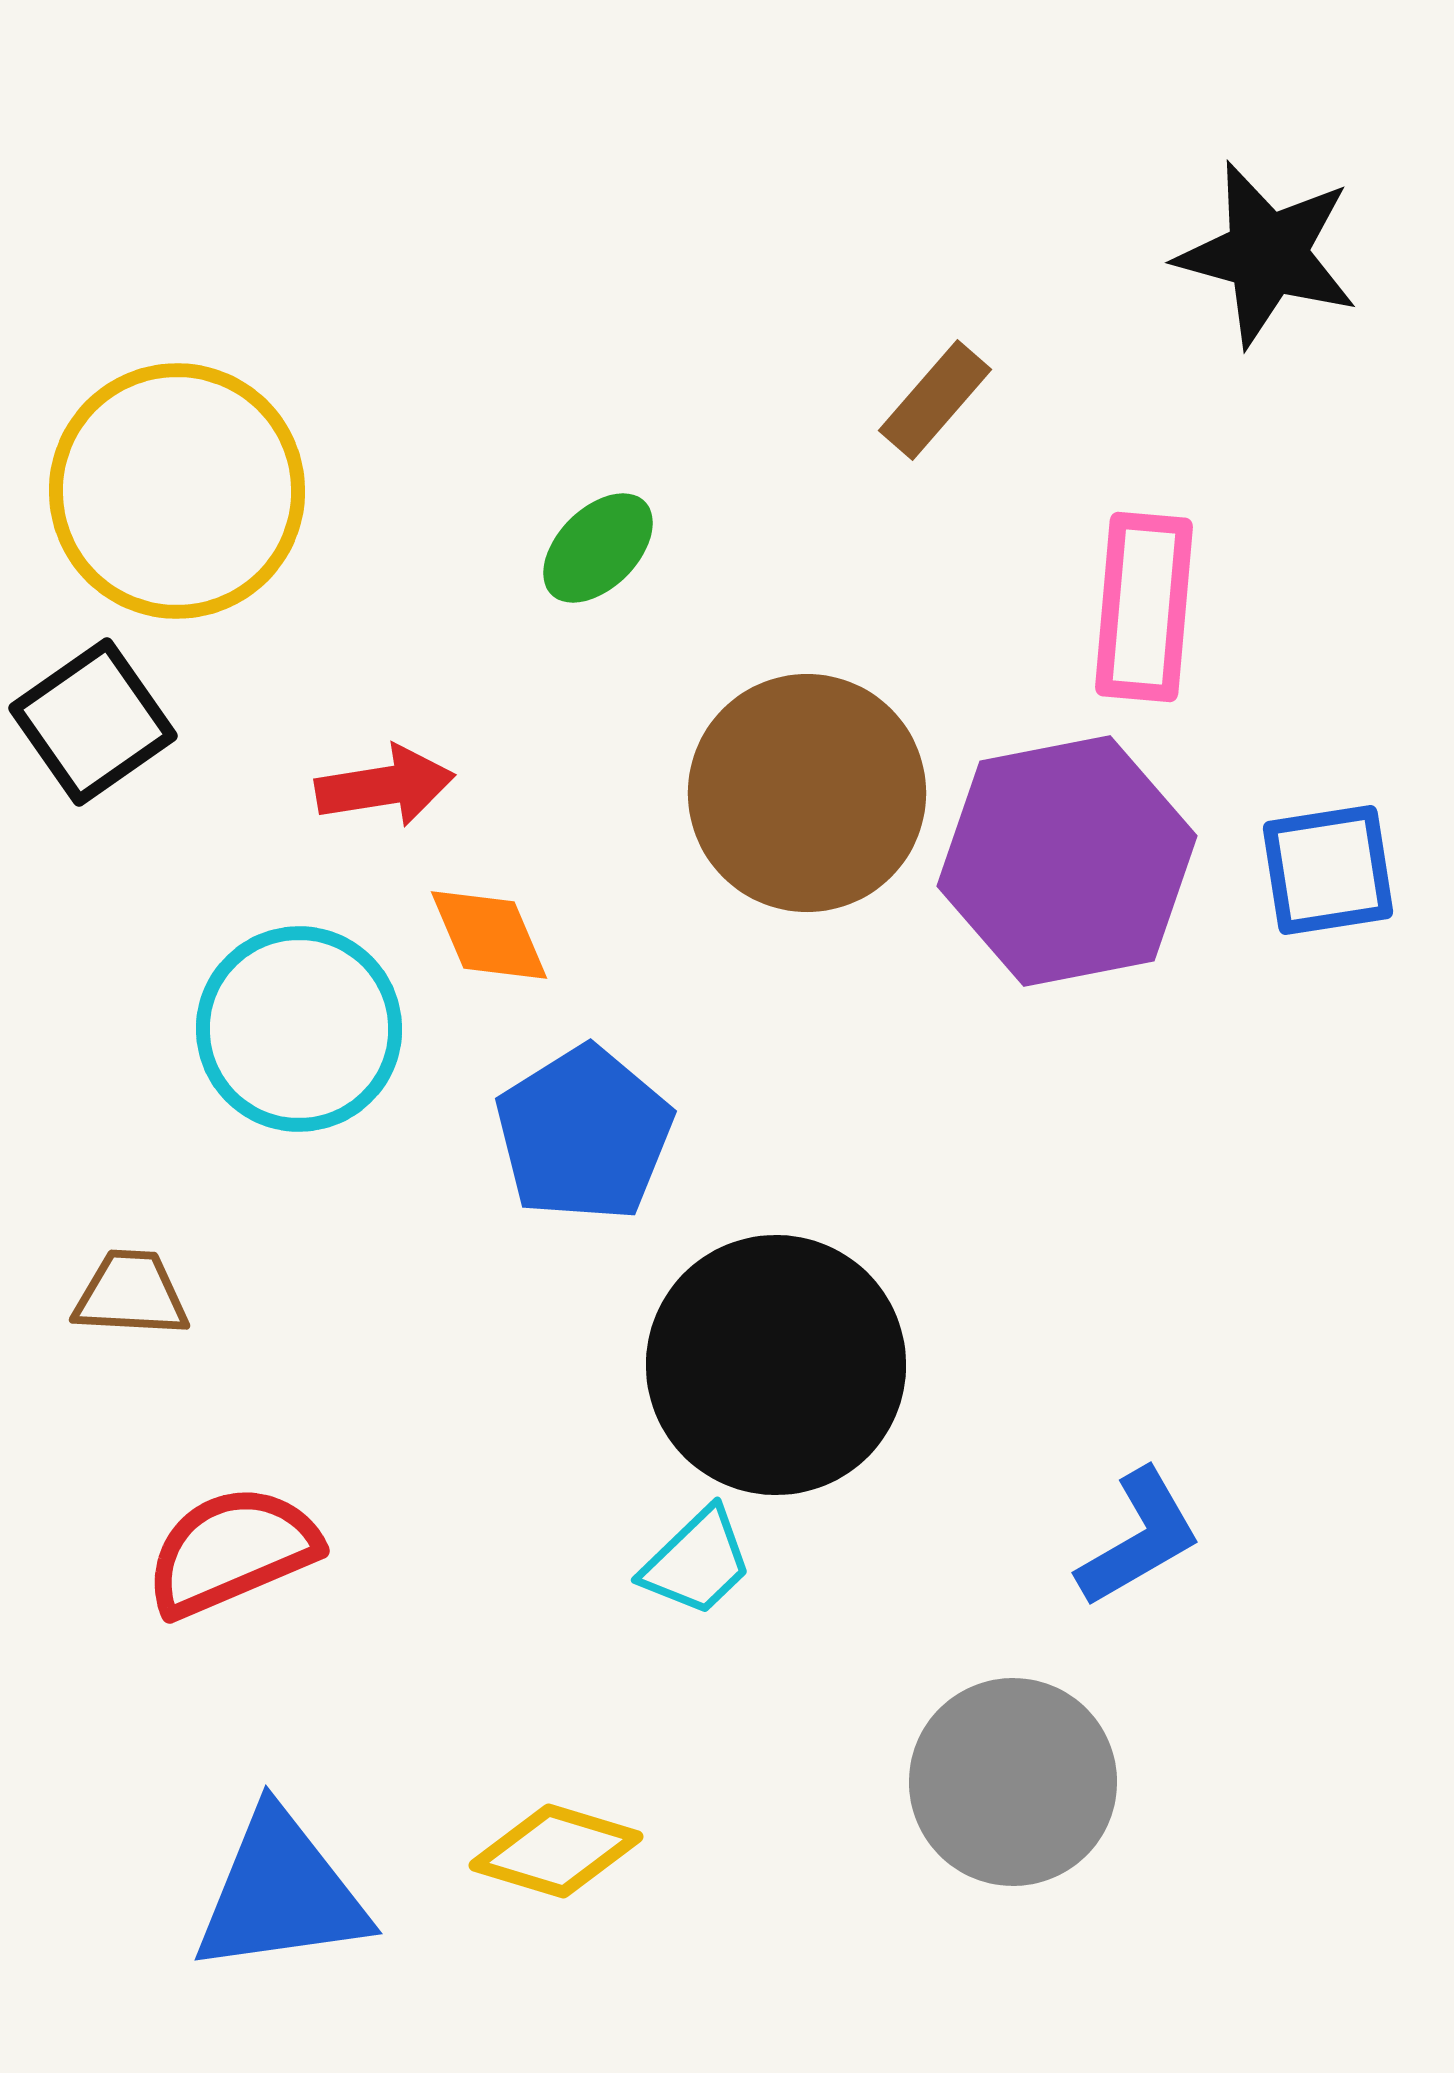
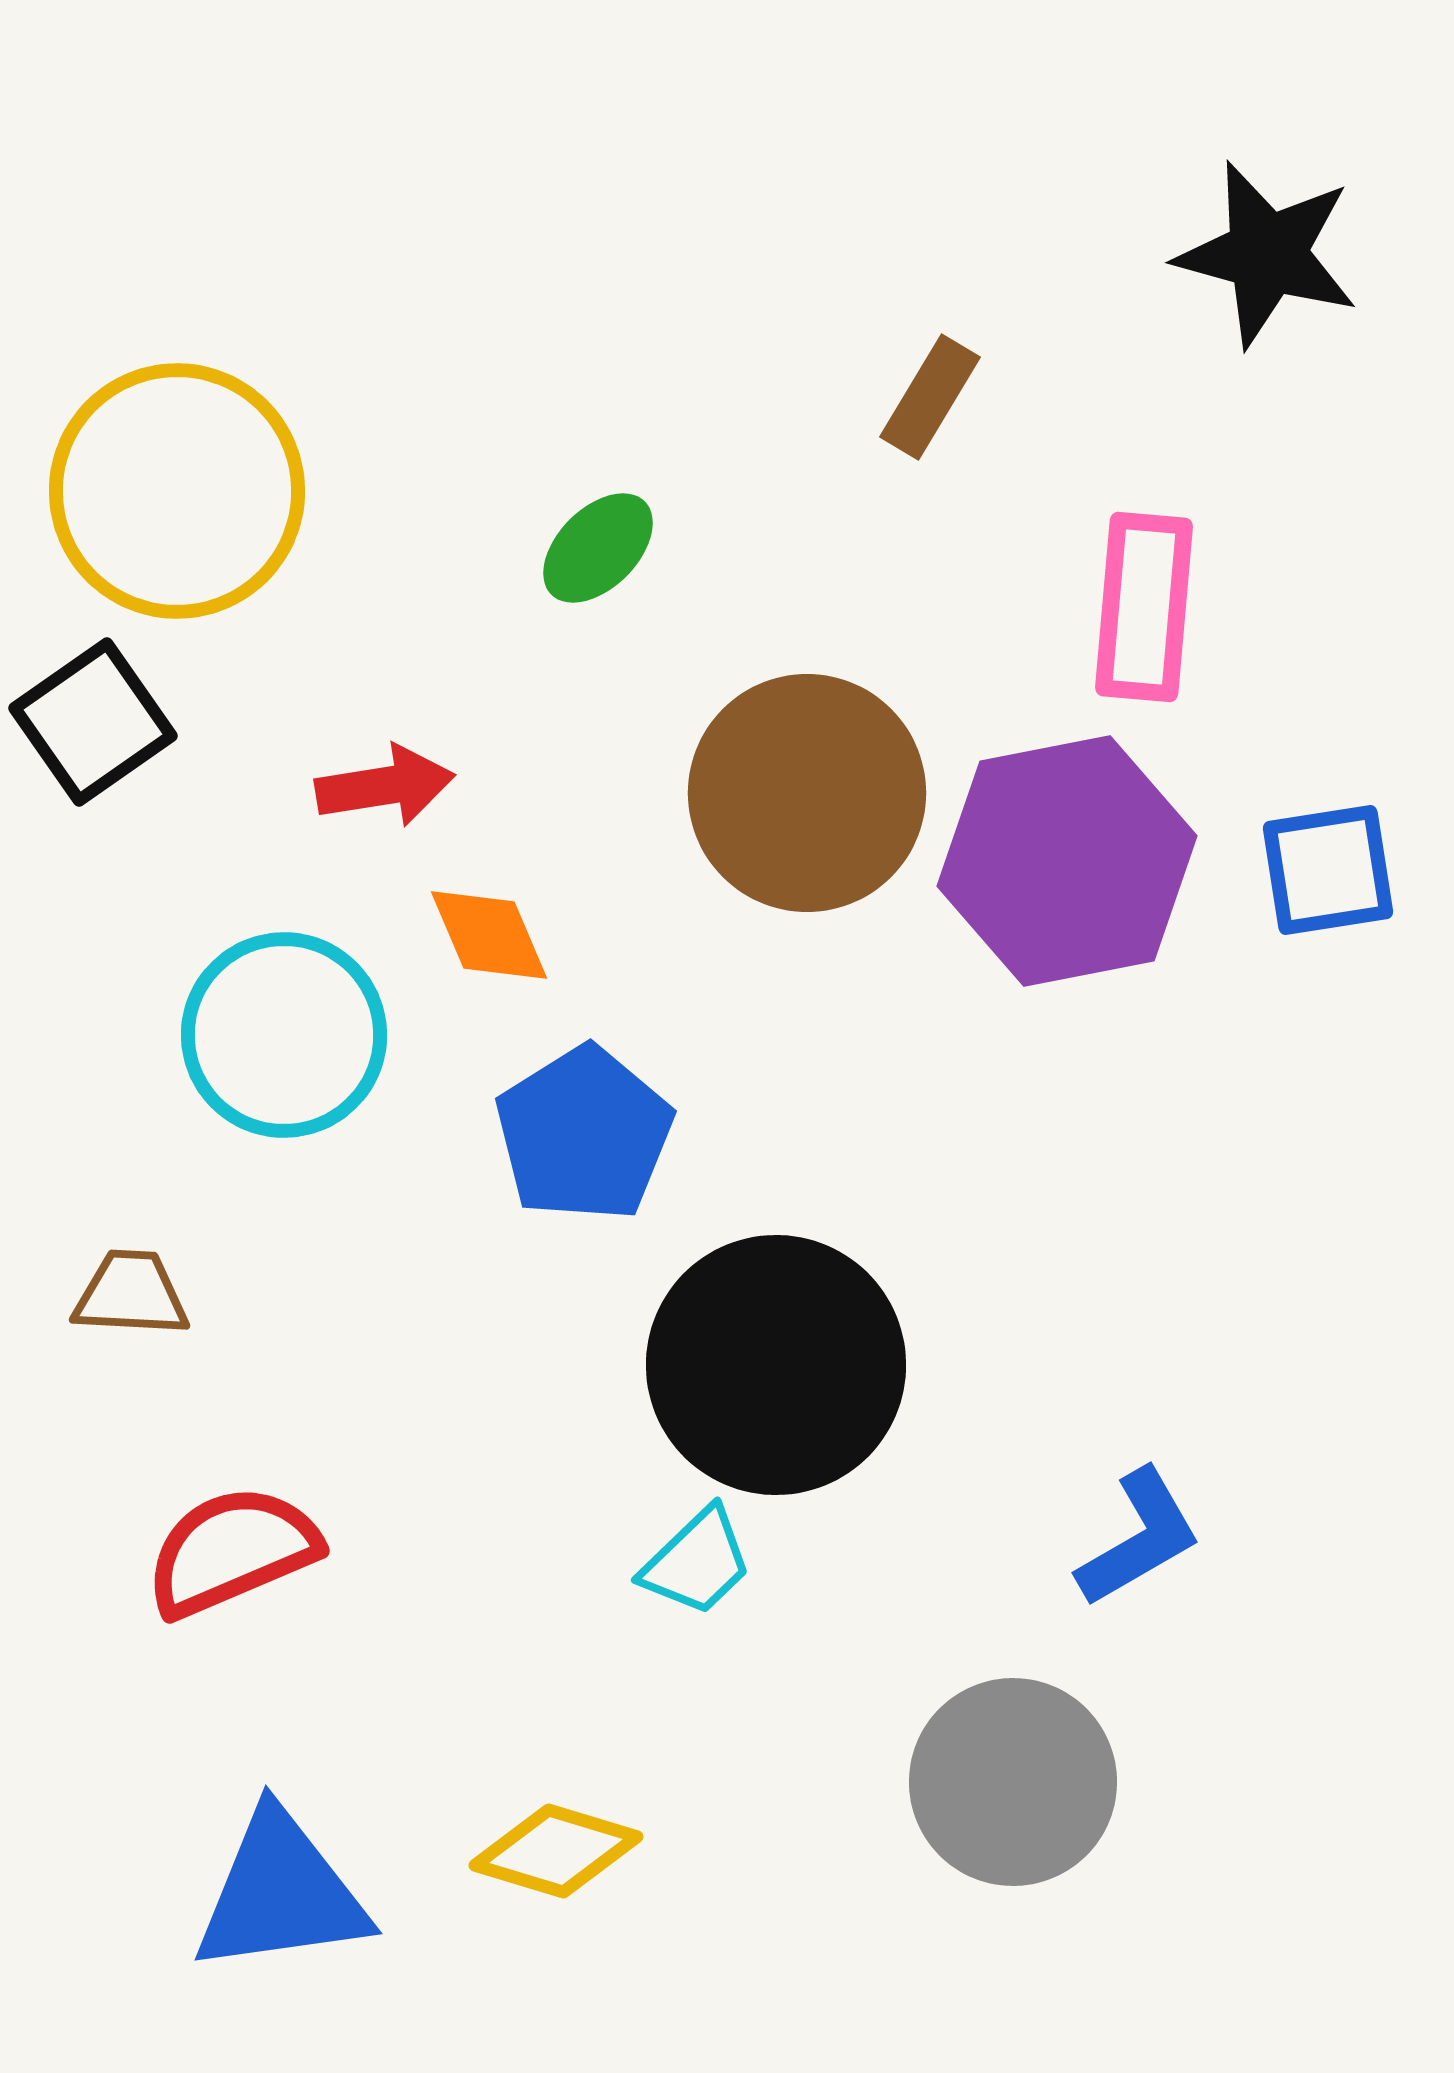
brown rectangle: moved 5 px left, 3 px up; rotated 10 degrees counterclockwise
cyan circle: moved 15 px left, 6 px down
